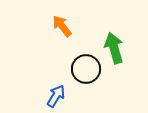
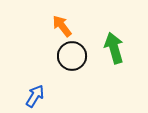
black circle: moved 14 px left, 13 px up
blue arrow: moved 21 px left
